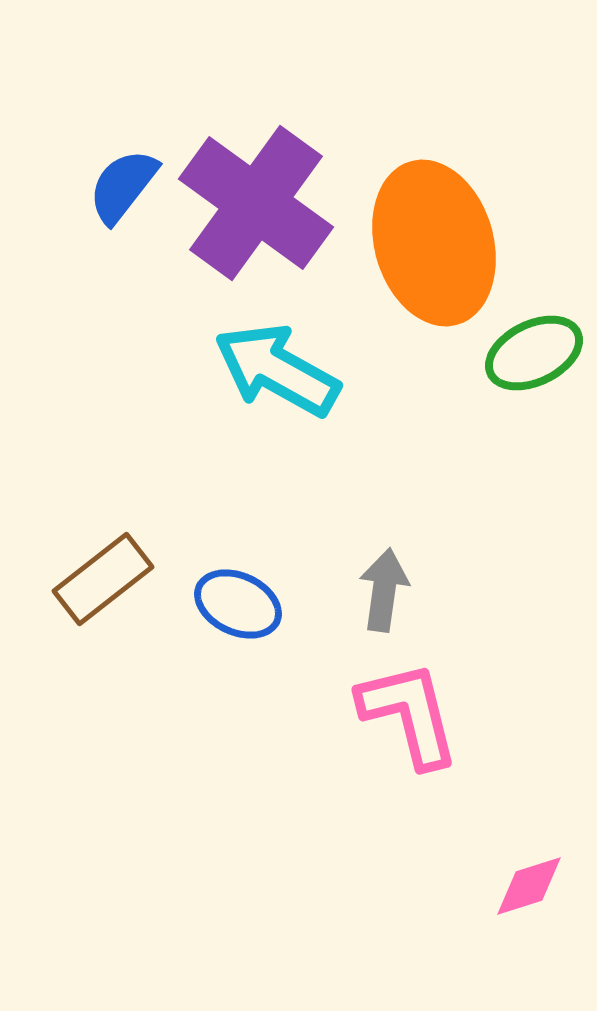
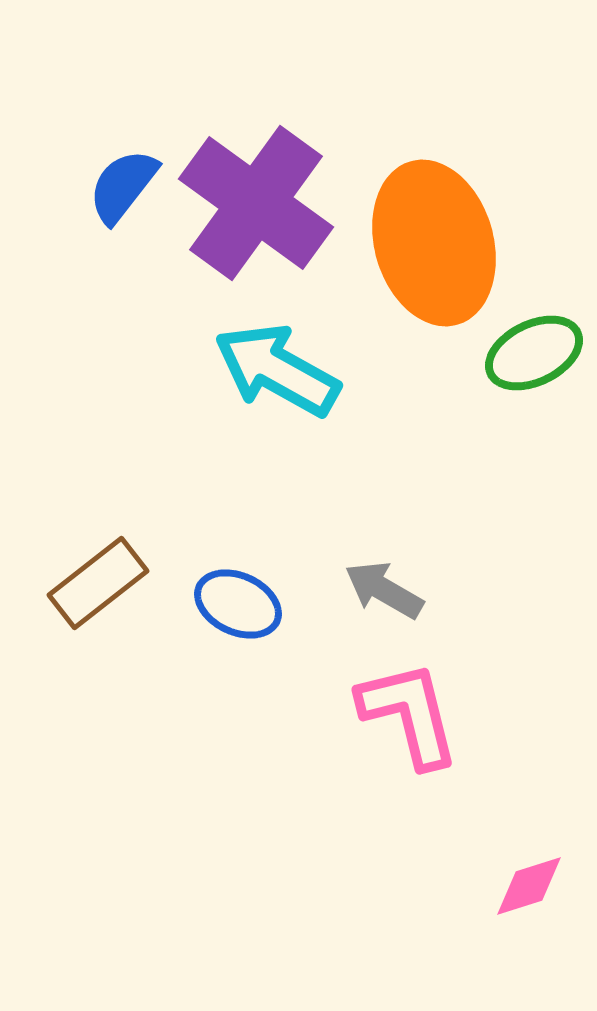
brown rectangle: moved 5 px left, 4 px down
gray arrow: rotated 68 degrees counterclockwise
